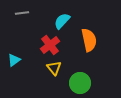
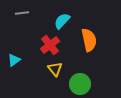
yellow triangle: moved 1 px right, 1 px down
green circle: moved 1 px down
